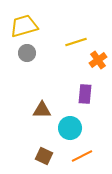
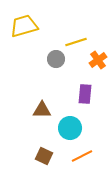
gray circle: moved 29 px right, 6 px down
